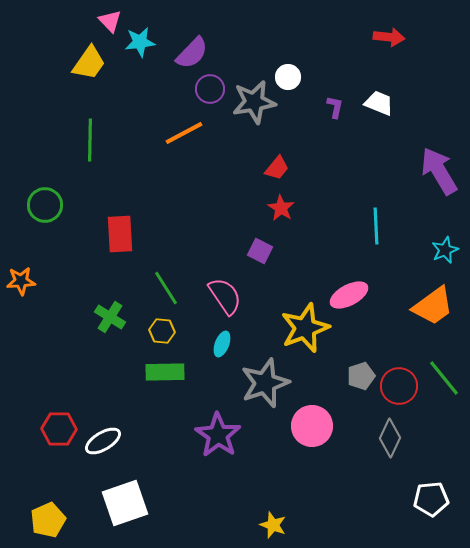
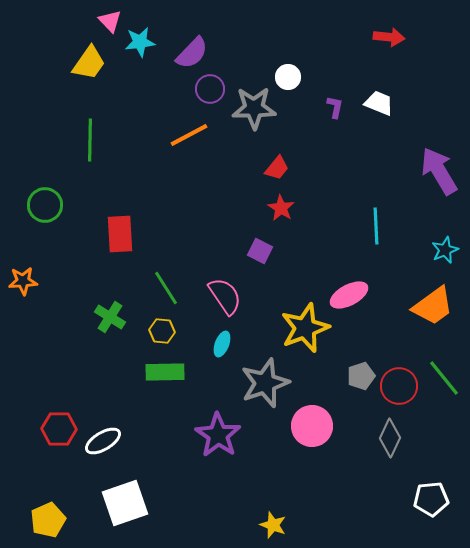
gray star at (254, 102): moved 6 px down; rotated 9 degrees clockwise
orange line at (184, 133): moved 5 px right, 2 px down
orange star at (21, 281): moved 2 px right
